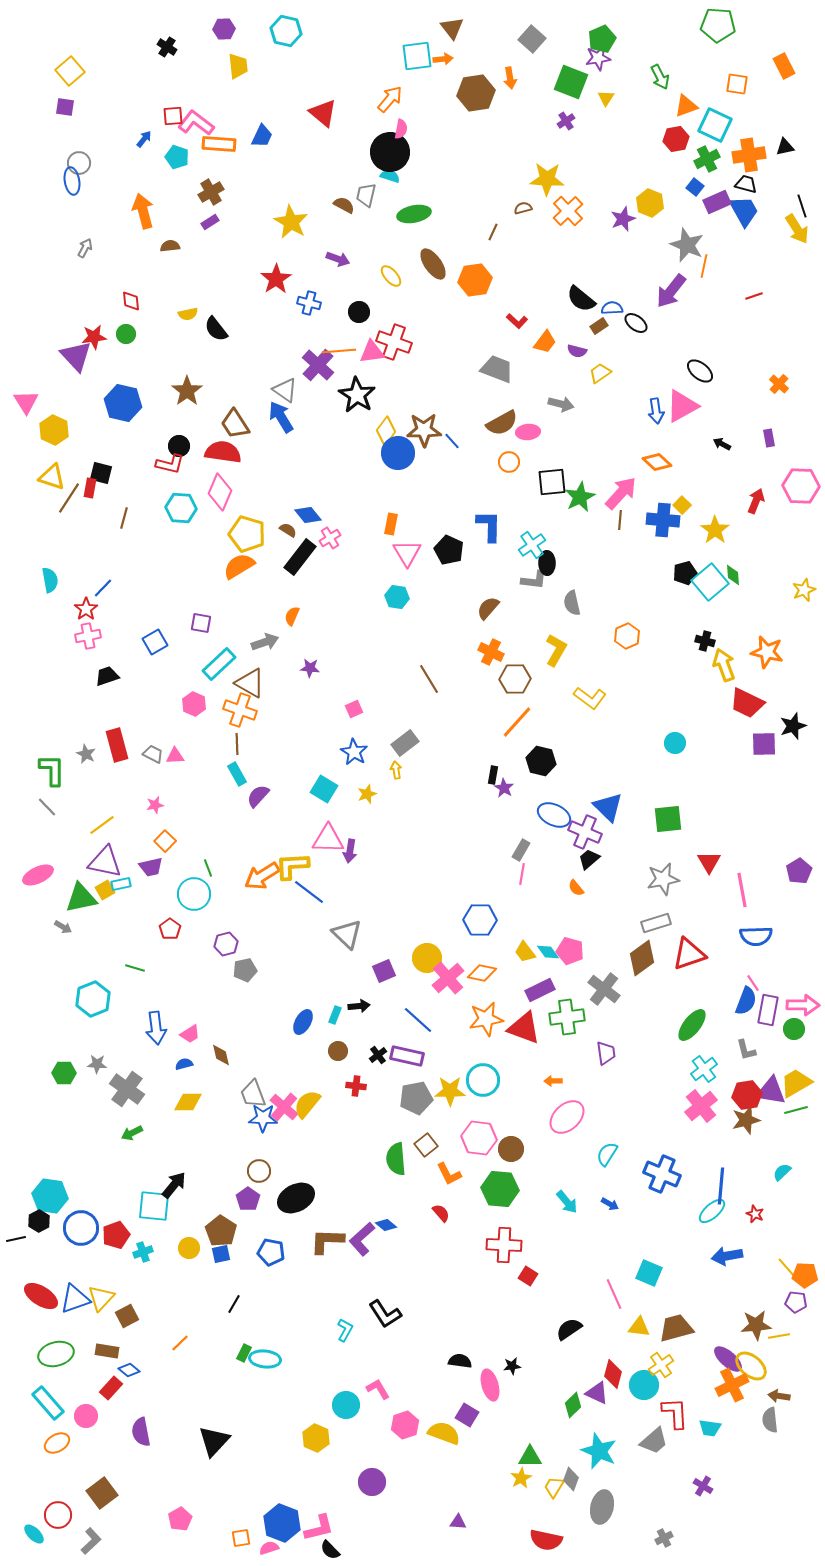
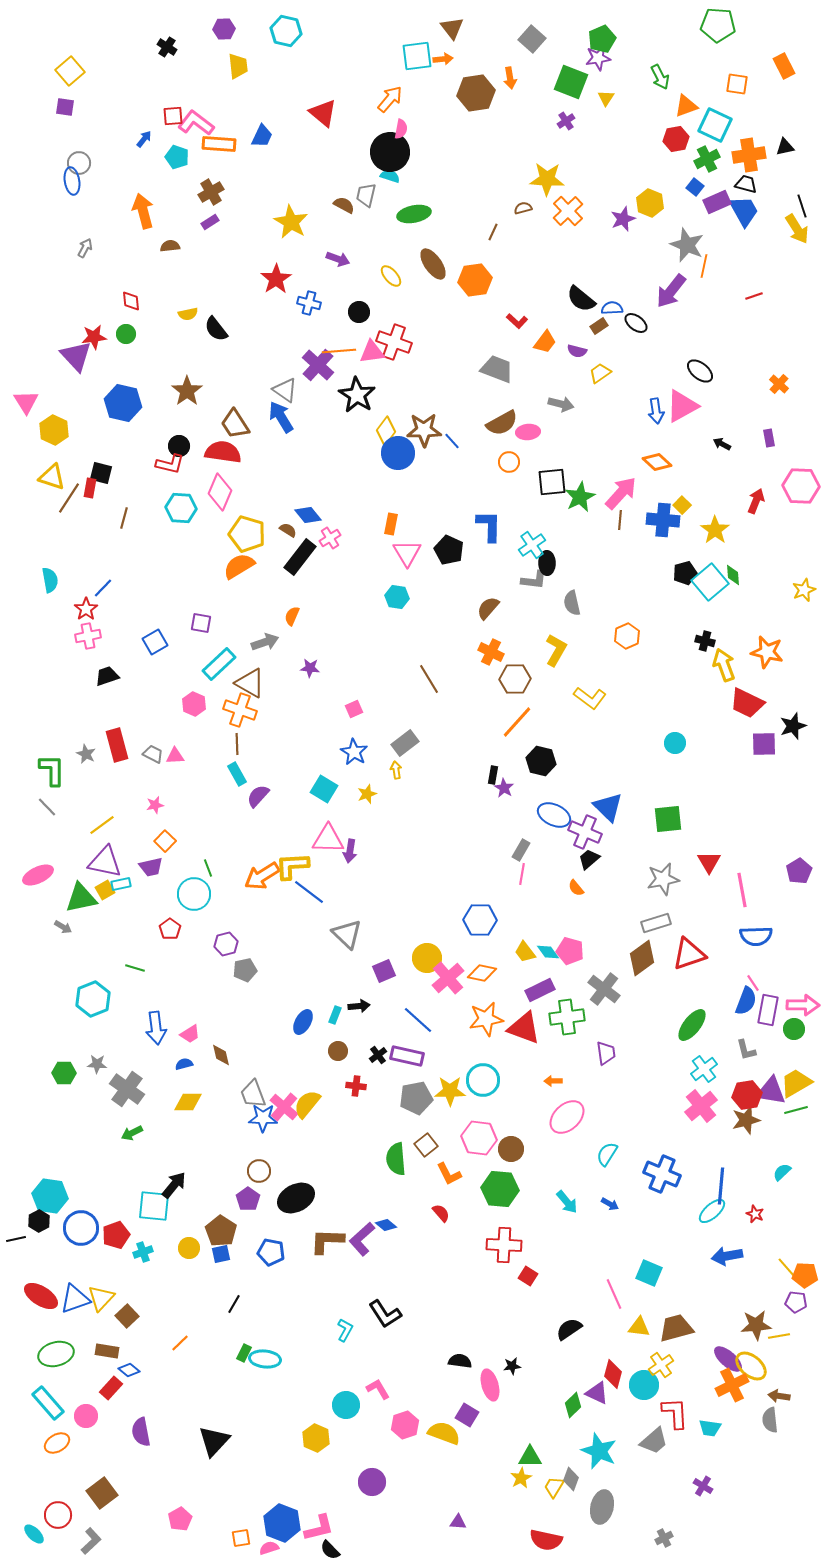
brown square at (127, 1316): rotated 15 degrees counterclockwise
